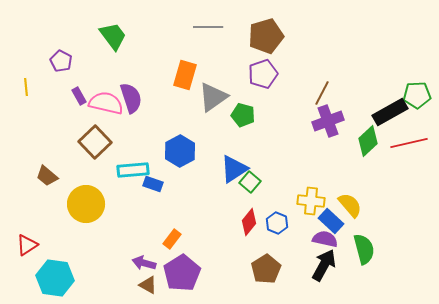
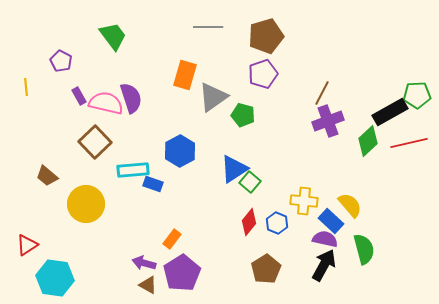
yellow cross at (311, 201): moved 7 px left
